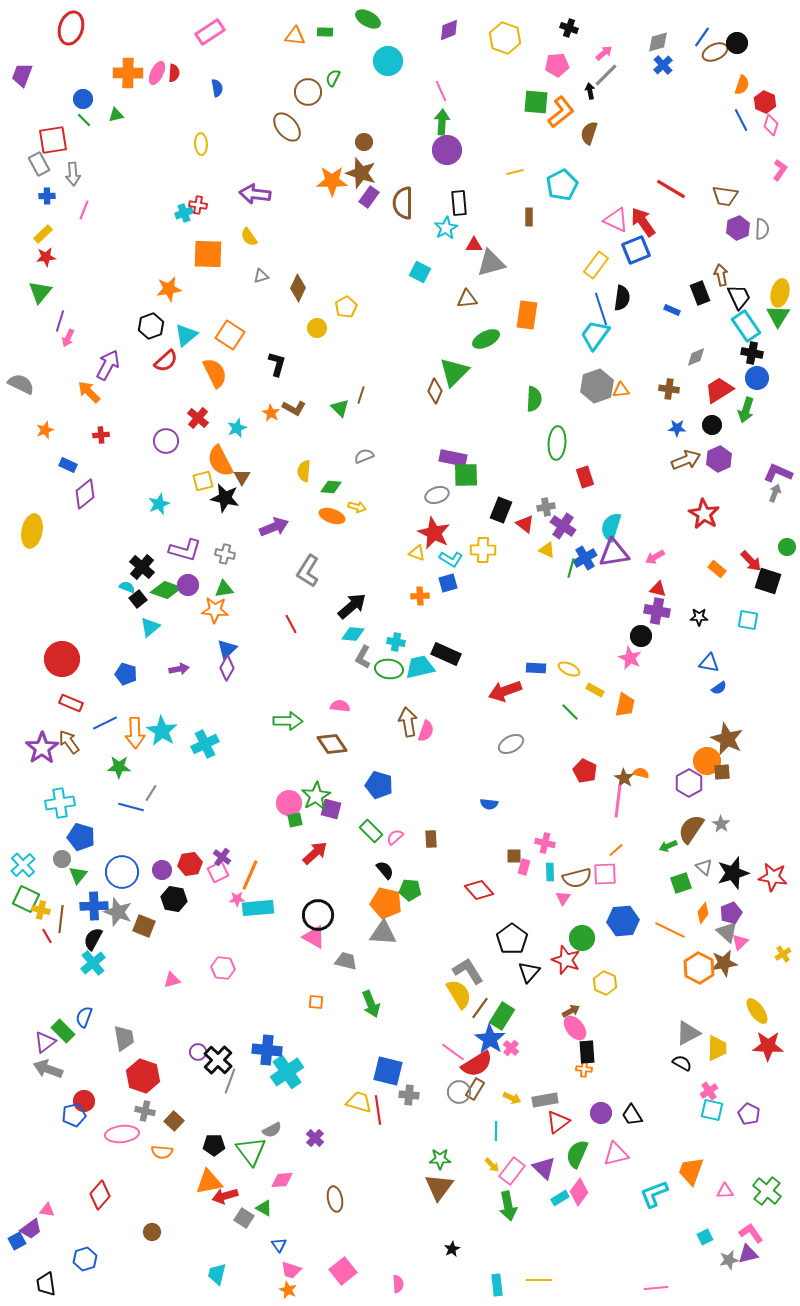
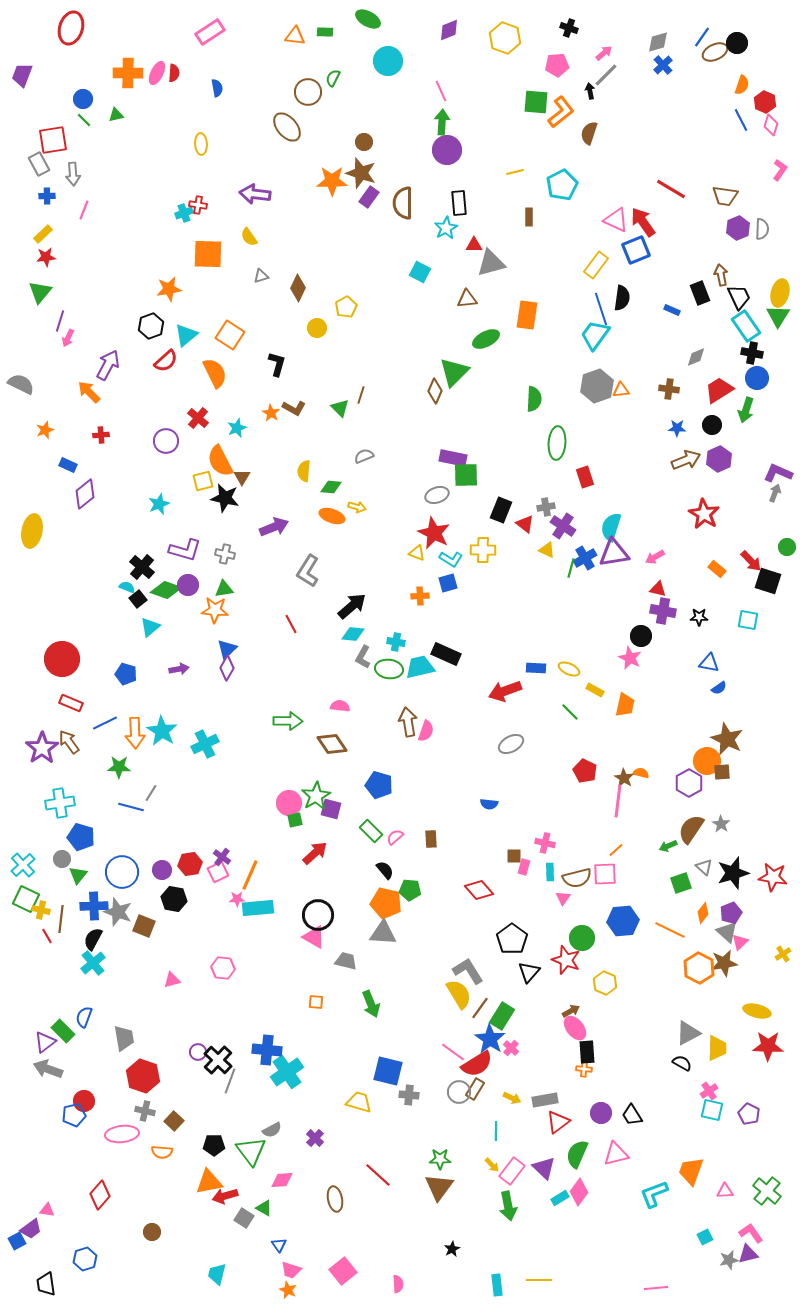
purple cross at (657, 611): moved 6 px right
yellow ellipse at (757, 1011): rotated 40 degrees counterclockwise
red line at (378, 1110): moved 65 px down; rotated 40 degrees counterclockwise
